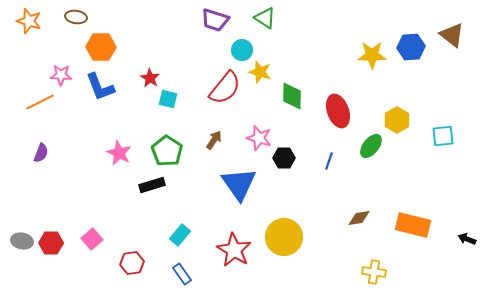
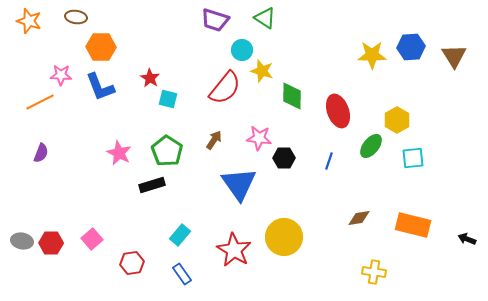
brown triangle at (452, 35): moved 2 px right, 21 px down; rotated 20 degrees clockwise
yellow star at (260, 72): moved 2 px right, 1 px up
cyan square at (443, 136): moved 30 px left, 22 px down
pink star at (259, 138): rotated 10 degrees counterclockwise
